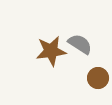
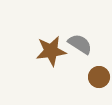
brown circle: moved 1 px right, 1 px up
